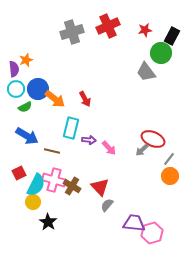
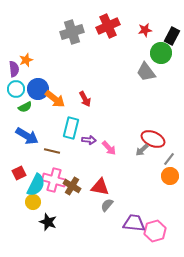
red triangle: rotated 36 degrees counterclockwise
black star: rotated 12 degrees counterclockwise
pink hexagon: moved 3 px right, 2 px up
